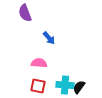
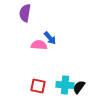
purple semicircle: rotated 30 degrees clockwise
blue arrow: moved 1 px right
pink semicircle: moved 18 px up
